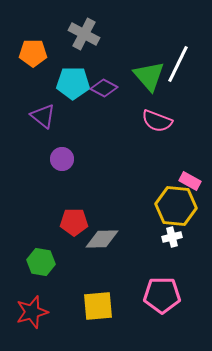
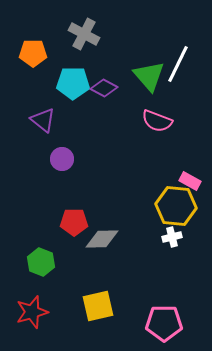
purple triangle: moved 4 px down
green hexagon: rotated 12 degrees clockwise
pink pentagon: moved 2 px right, 28 px down
yellow square: rotated 8 degrees counterclockwise
